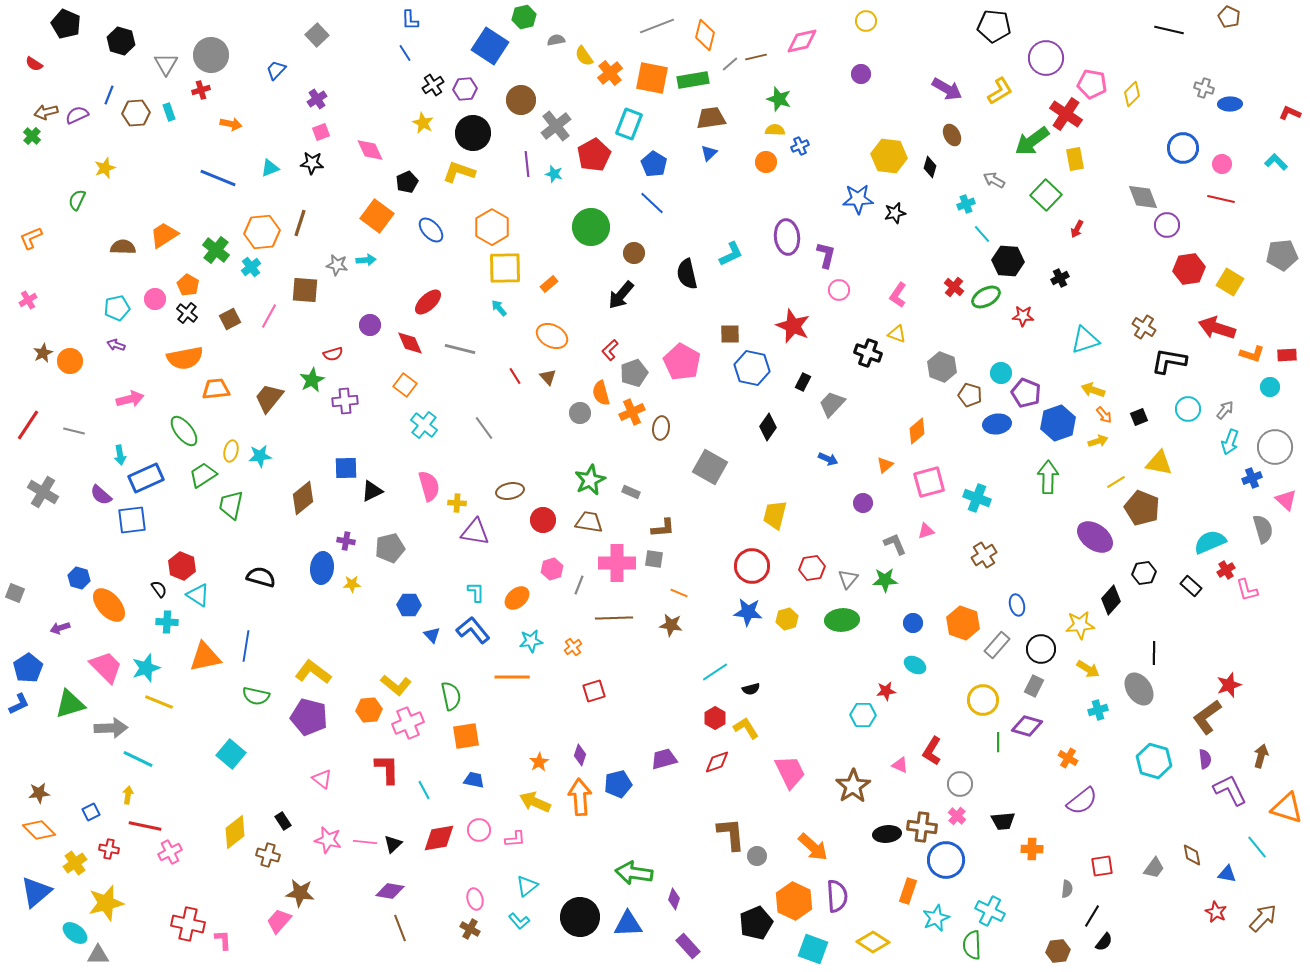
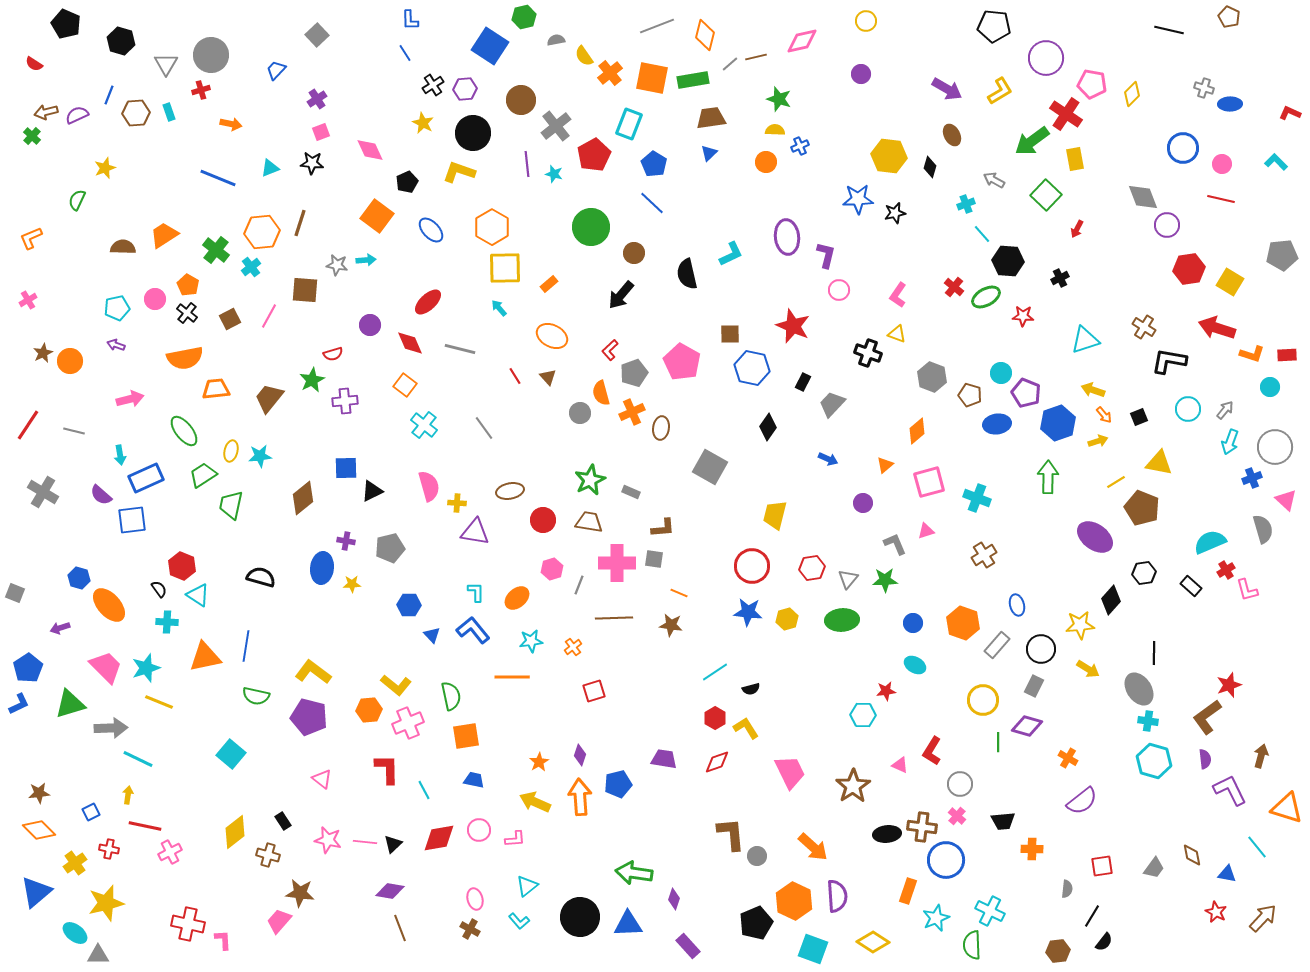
gray hexagon at (942, 367): moved 10 px left, 10 px down
cyan cross at (1098, 710): moved 50 px right, 11 px down; rotated 24 degrees clockwise
purple trapezoid at (664, 759): rotated 24 degrees clockwise
